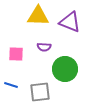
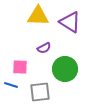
purple triangle: rotated 10 degrees clockwise
purple semicircle: moved 1 px down; rotated 32 degrees counterclockwise
pink square: moved 4 px right, 13 px down
